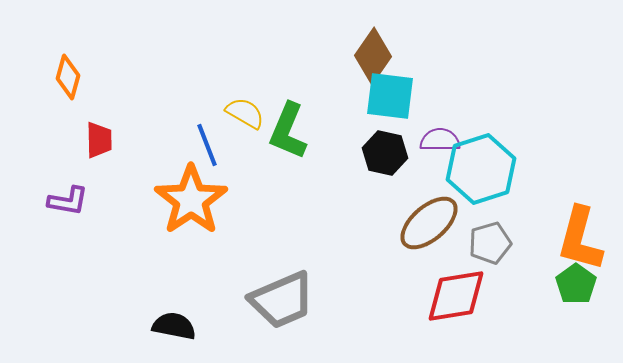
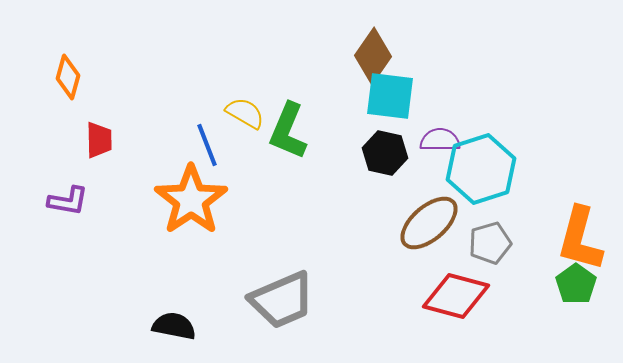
red diamond: rotated 24 degrees clockwise
